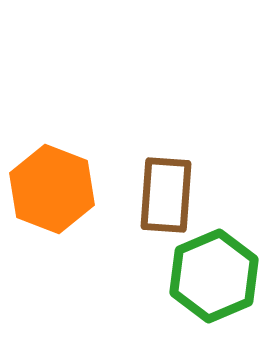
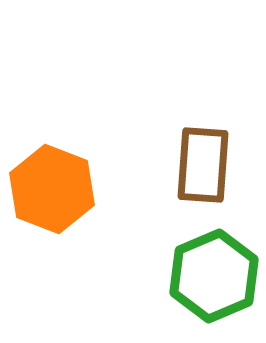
brown rectangle: moved 37 px right, 30 px up
